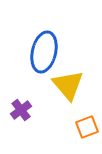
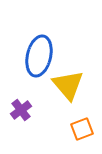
blue ellipse: moved 5 px left, 4 px down
orange square: moved 5 px left, 2 px down
